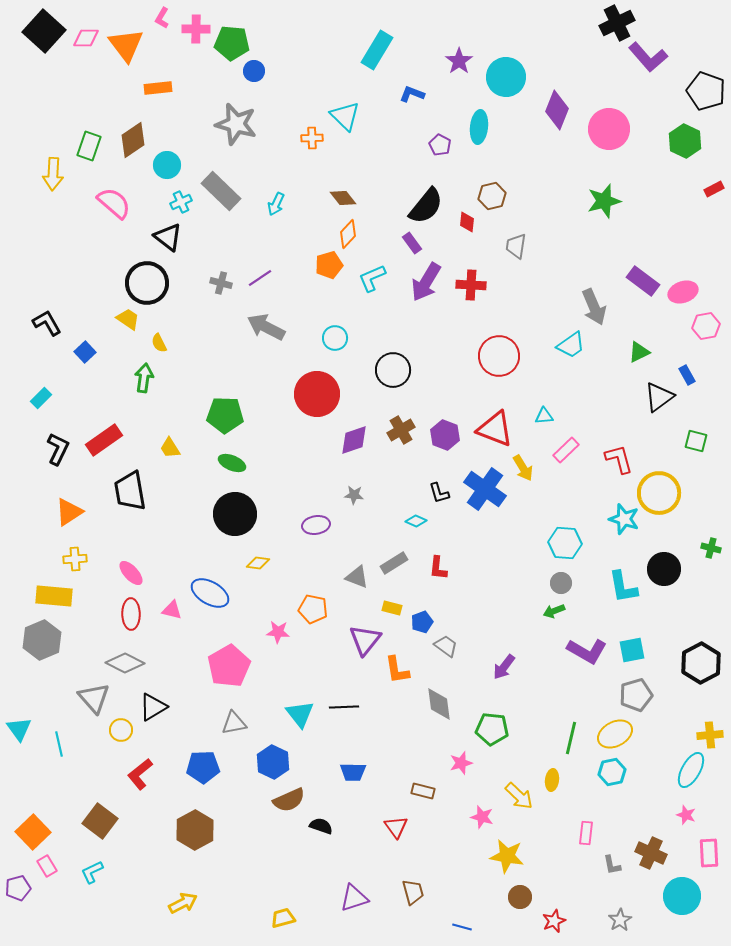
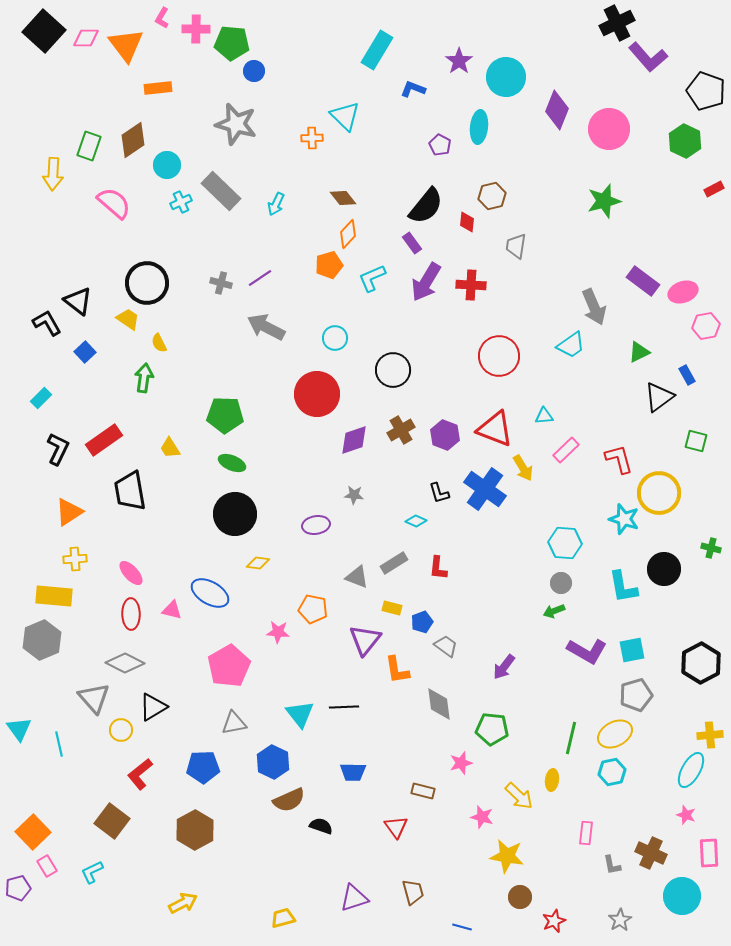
blue L-shape at (412, 94): moved 1 px right, 5 px up
black triangle at (168, 237): moved 90 px left, 64 px down
brown square at (100, 821): moved 12 px right
